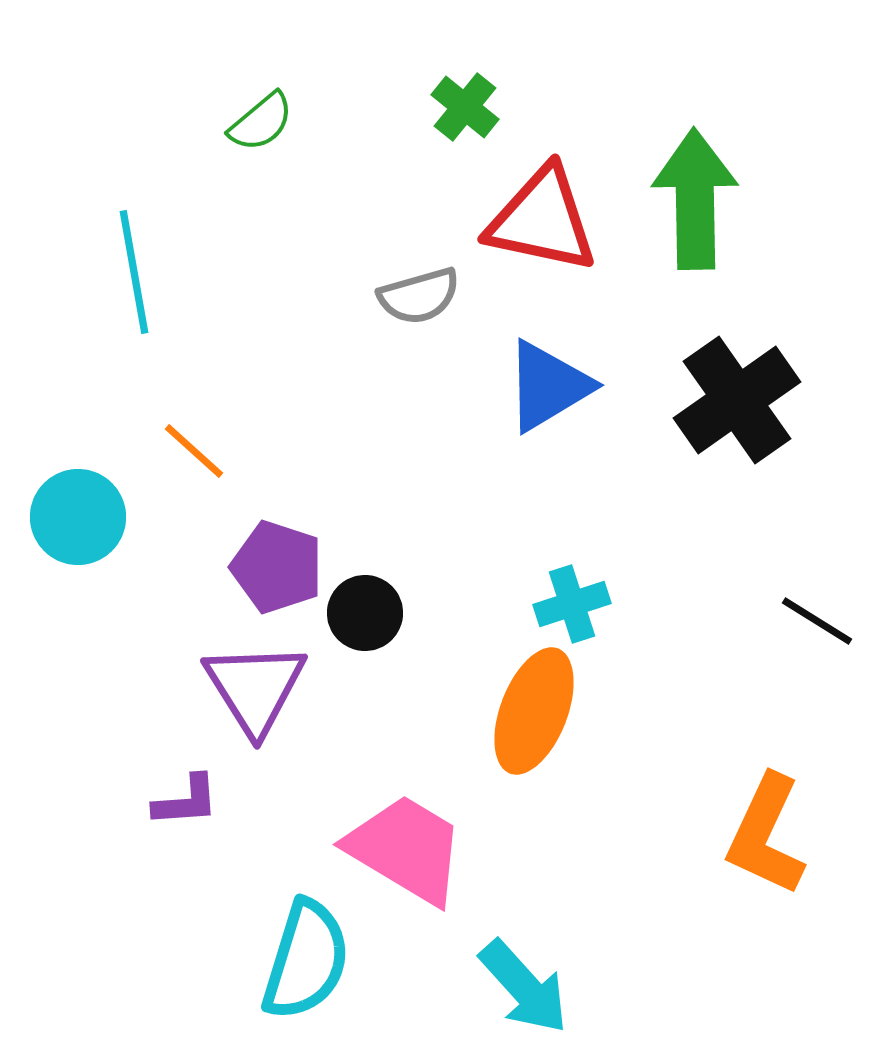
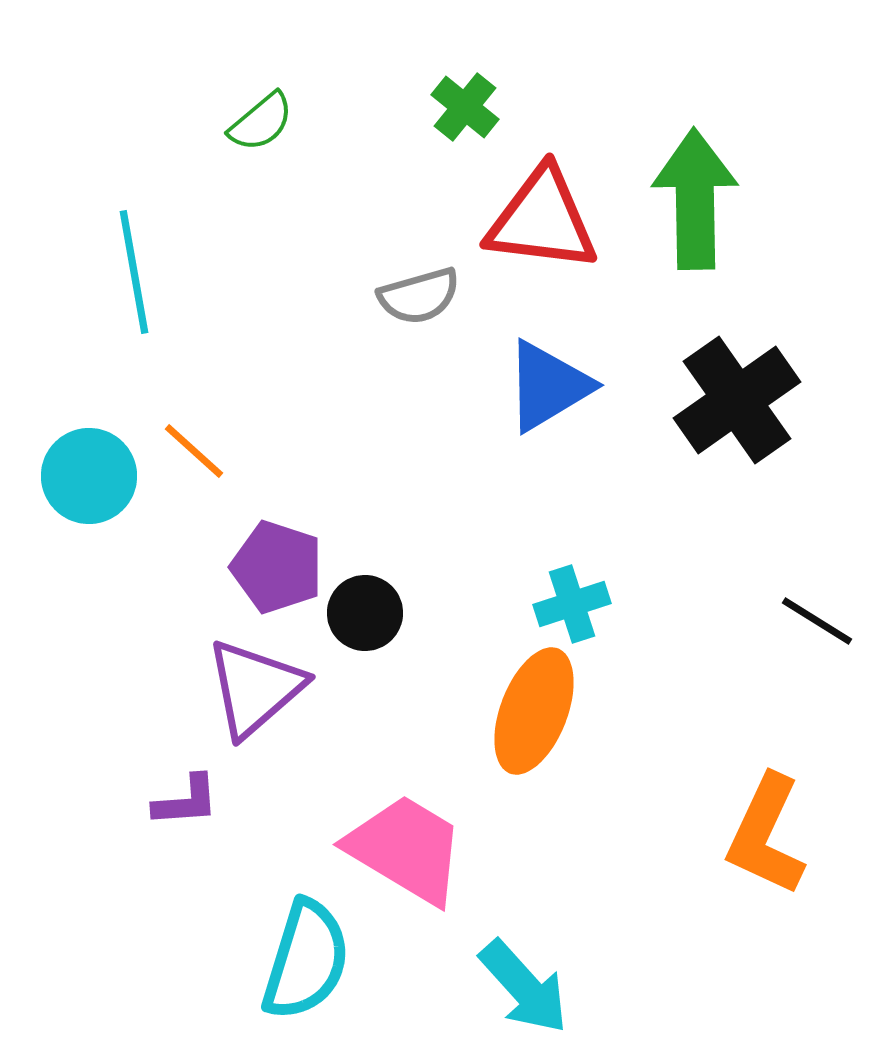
red triangle: rotated 5 degrees counterclockwise
cyan circle: moved 11 px right, 41 px up
purple triangle: rotated 21 degrees clockwise
